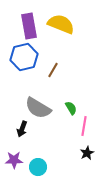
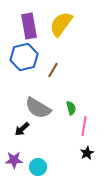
yellow semicircle: rotated 76 degrees counterclockwise
green semicircle: rotated 16 degrees clockwise
black arrow: rotated 28 degrees clockwise
